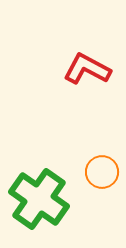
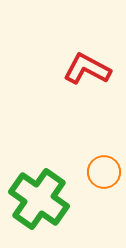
orange circle: moved 2 px right
